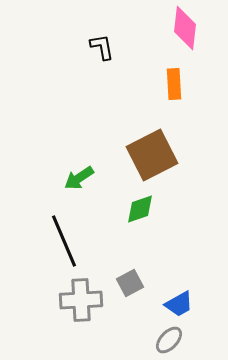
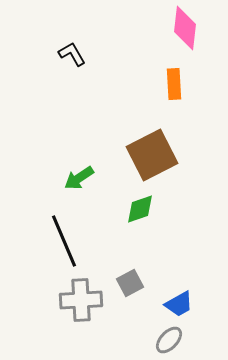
black L-shape: moved 30 px left, 7 px down; rotated 20 degrees counterclockwise
